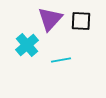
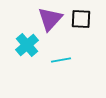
black square: moved 2 px up
